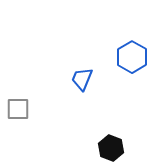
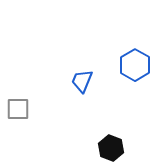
blue hexagon: moved 3 px right, 8 px down
blue trapezoid: moved 2 px down
